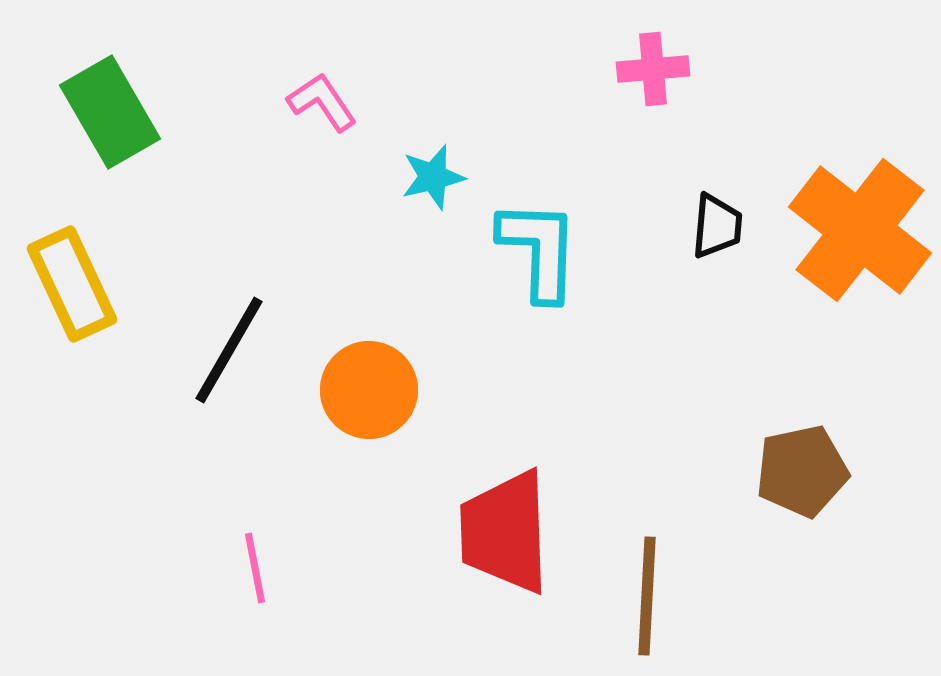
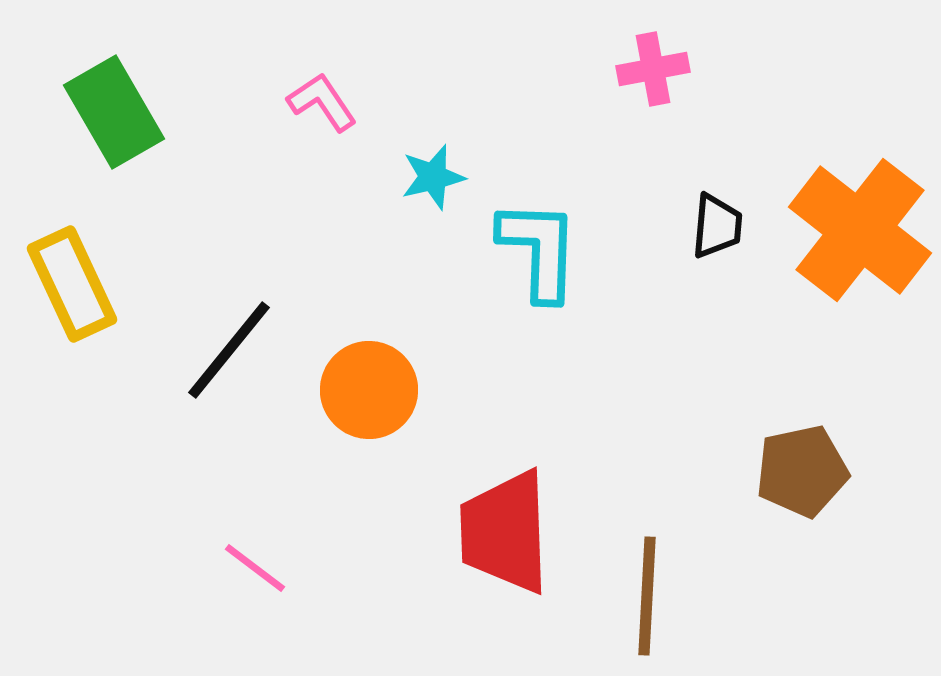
pink cross: rotated 6 degrees counterclockwise
green rectangle: moved 4 px right
black line: rotated 9 degrees clockwise
pink line: rotated 42 degrees counterclockwise
